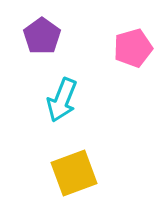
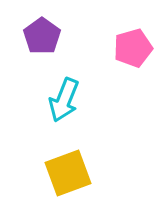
cyan arrow: moved 2 px right
yellow square: moved 6 px left
